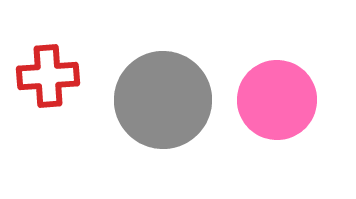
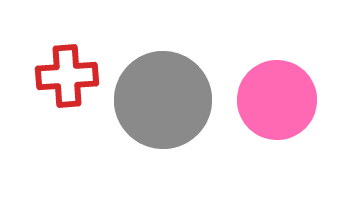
red cross: moved 19 px right
